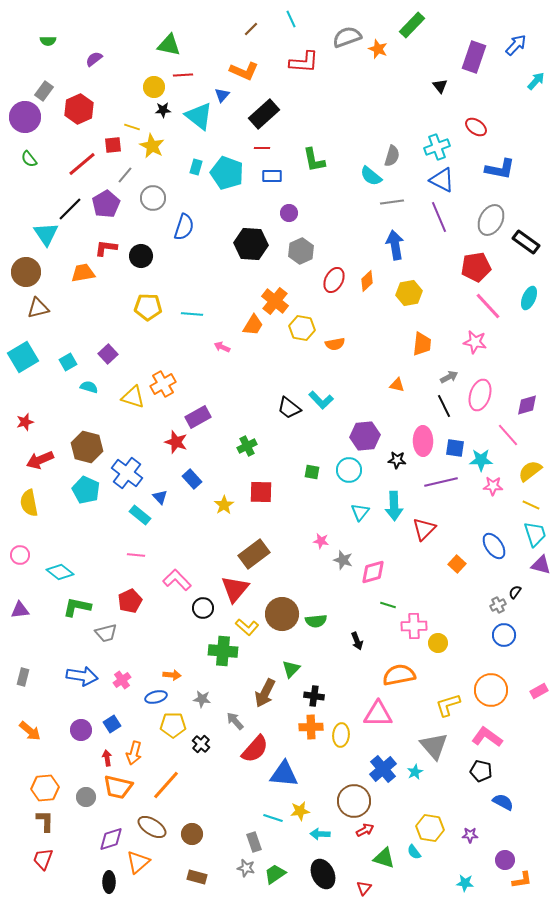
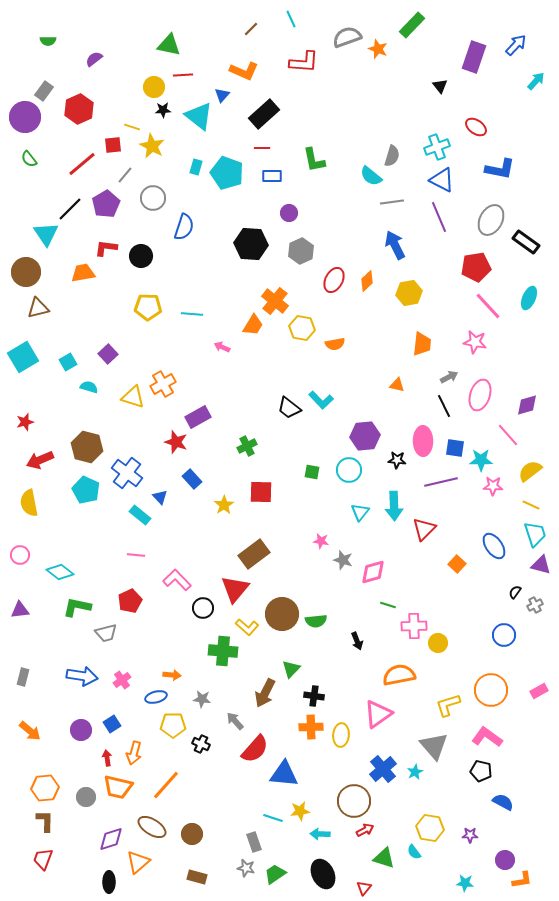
blue arrow at (395, 245): rotated 16 degrees counterclockwise
gray cross at (498, 605): moved 37 px right
pink triangle at (378, 714): rotated 36 degrees counterclockwise
black cross at (201, 744): rotated 18 degrees counterclockwise
